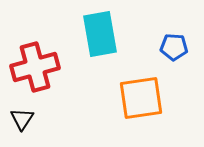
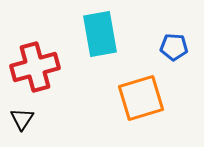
orange square: rotated 9 degrees counterclockwise
